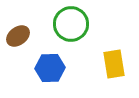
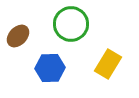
brown ellipse: rotated 10 degrees counterclockwise
yellow rectangle: moved 6 px left; rotated 40 degrees clockwise
